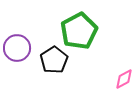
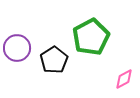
green pentagon: moved 12 px right, 6 px down
